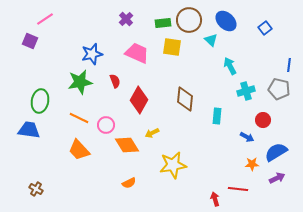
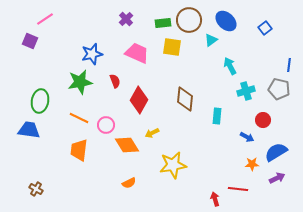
cyan triangle: rotated 40 degrees clockwise
orange trapezoid: rotated 50 degrees clockwise
